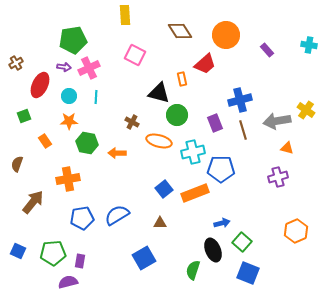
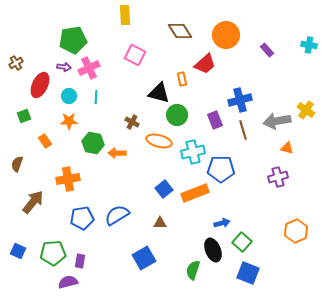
purple rectangle at (215, 123): moved 3 px up
green hexagon at (87, 143): moved 6 px right
